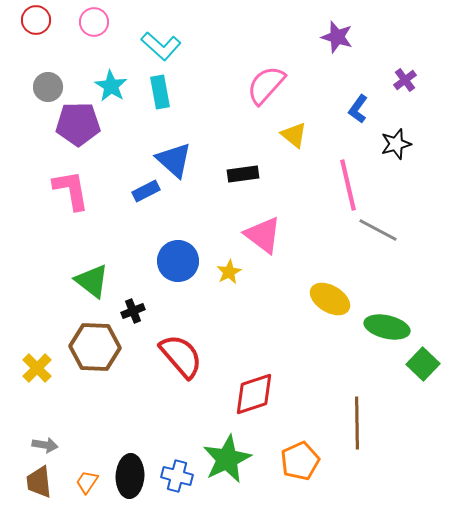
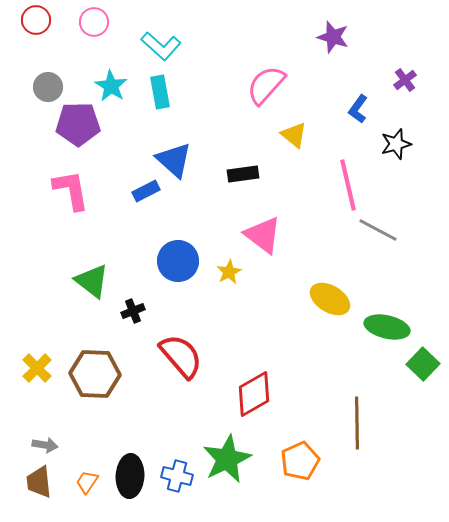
purple star: moved 4 px left
brown hexagon: moved 27 px down
red diamond: rotated 12 degrees counterclockwise
